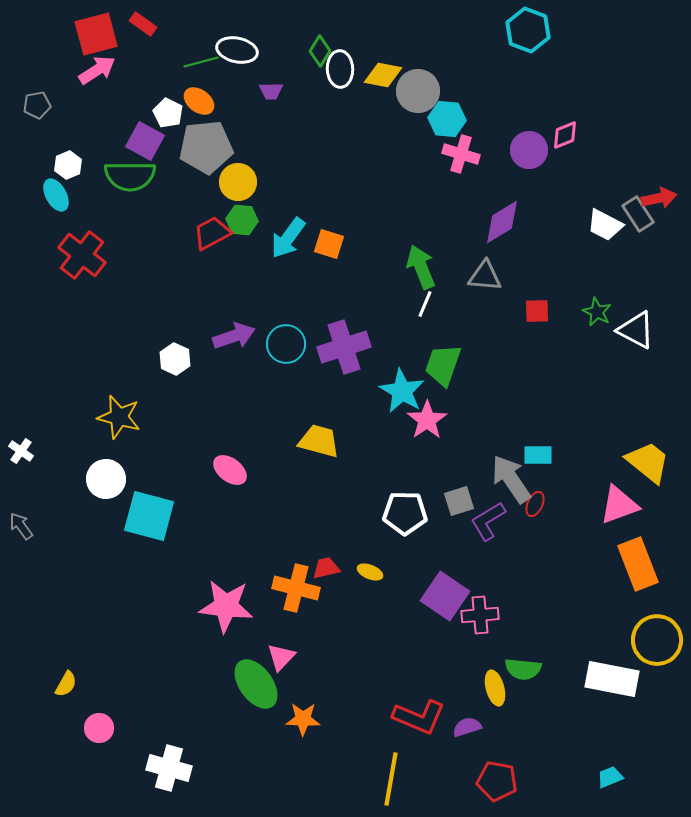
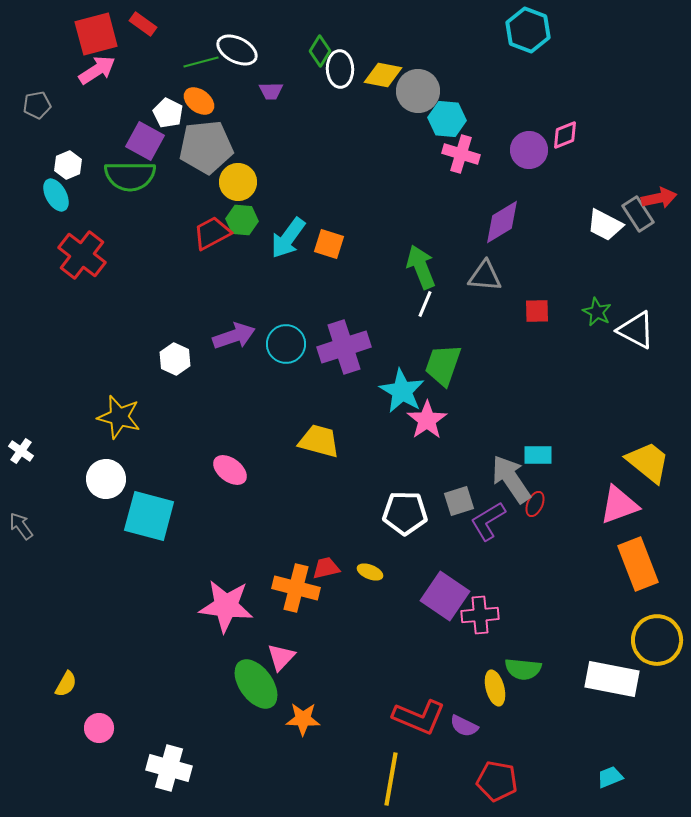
white ellipse at (237, 50): rotated 15 degrees clockwise
purple semicircle at (467, 727): moved 3 px left, 1 px up; rotated 136 degrees counterclockwise
